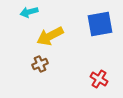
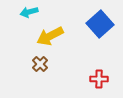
blue square: rotated 32 degrees counterclockwise
brown cross: rotated 21 degrees counterclockwise
red cross: rotated 30 degrees counterclockwise
